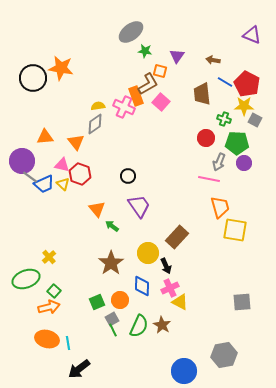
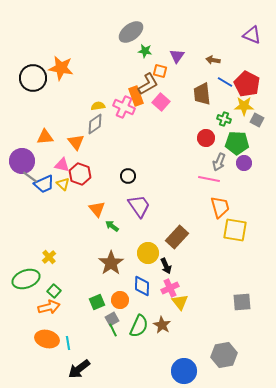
gray square at (255, 120): moved 2 px right
yellow triangle at (180, 302): rotated 24 degrees clockwise
